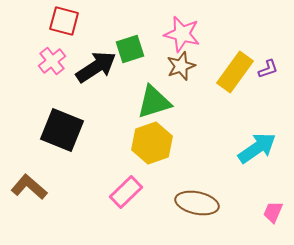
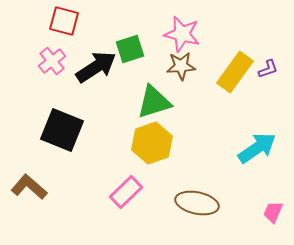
brown star: rotated 16 degrees clockwise
